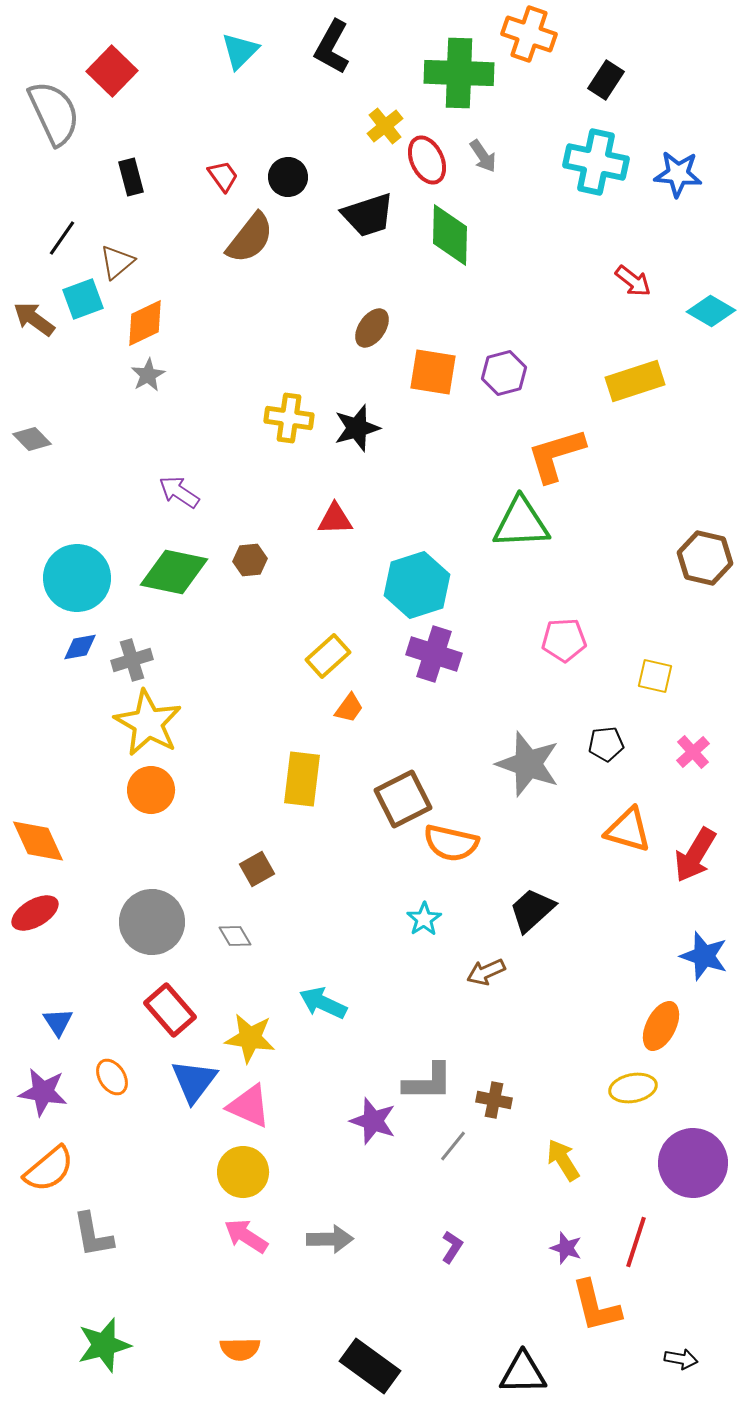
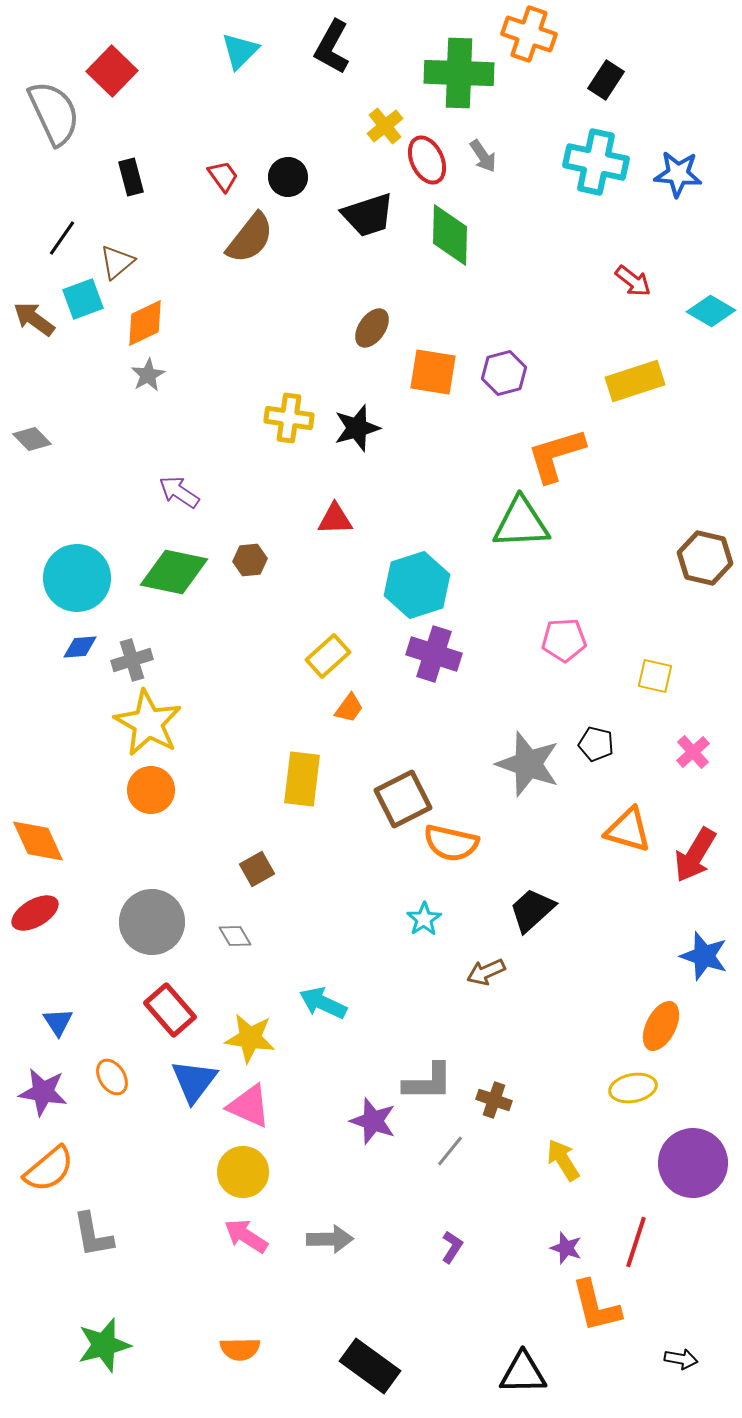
blue diamond at (80, 647): rotated 6 degrees clockwise
black pentagon at (606, 744): moved 10 px left; rotated 20 degrees clockwise
brown cross at (494, 1100): rotated 8 degrees clockwise
gray line at (453, 1146): moved 3 px left, 5 px down
